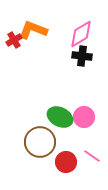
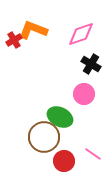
pink diamond: rotated 12 degrees clockwise
black cross: moved 9 px right, 8 px down; rotated 24 degrees clockwise
pink circle: moved 23 px up
brown circle: moved 4 px right, 5 px up
pink line: moved 1 px right, 2 px up
red circle: moved 2 px left, 1 px up
